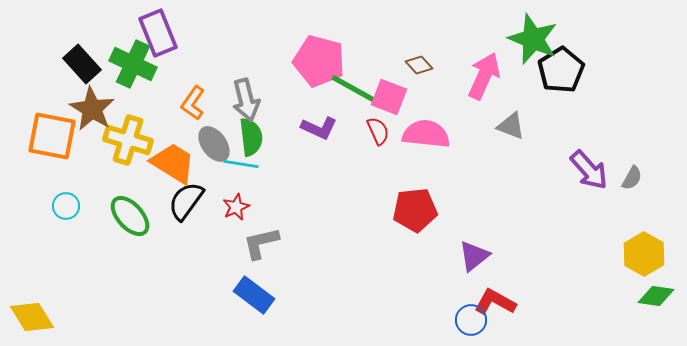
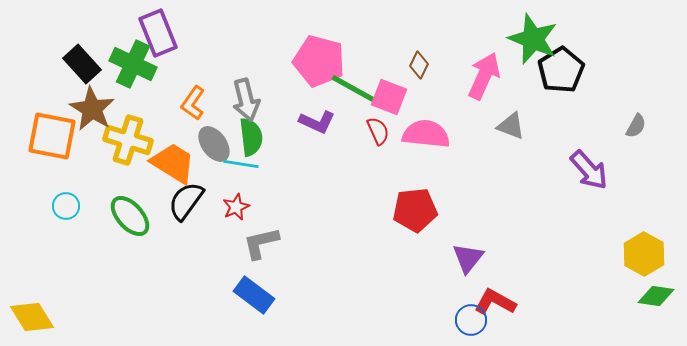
brown diamond: rotated 68 degrees clockwise
purple L-shape: moved 2 px left, 6 px up
gray semicircle: moved 4 px right, 52 px up
purple triangle: moved 6 px left, 2 px down; rotated 12 degrees counterclockwise
